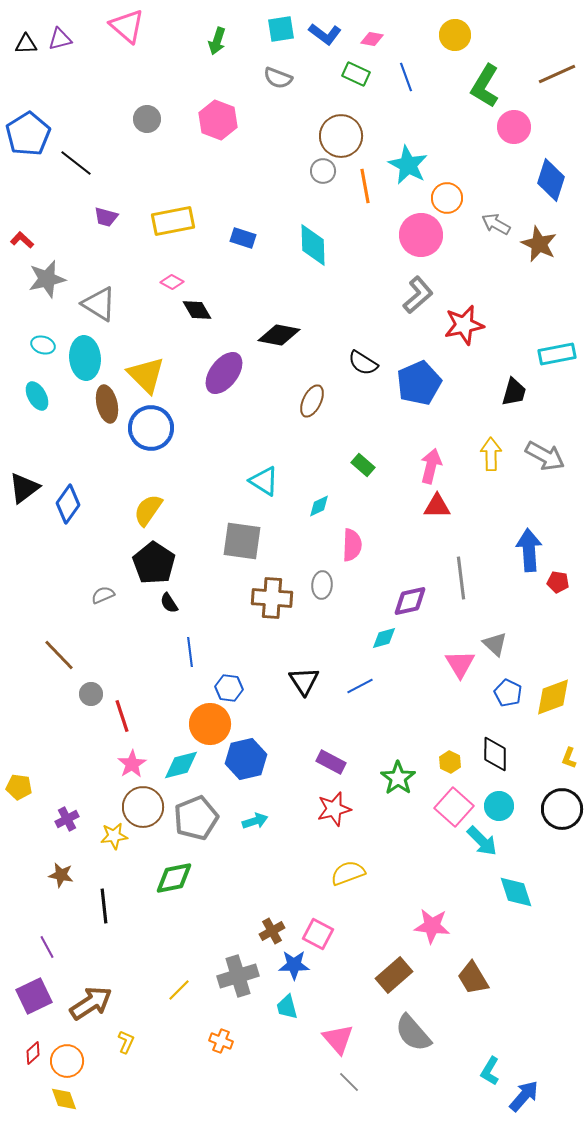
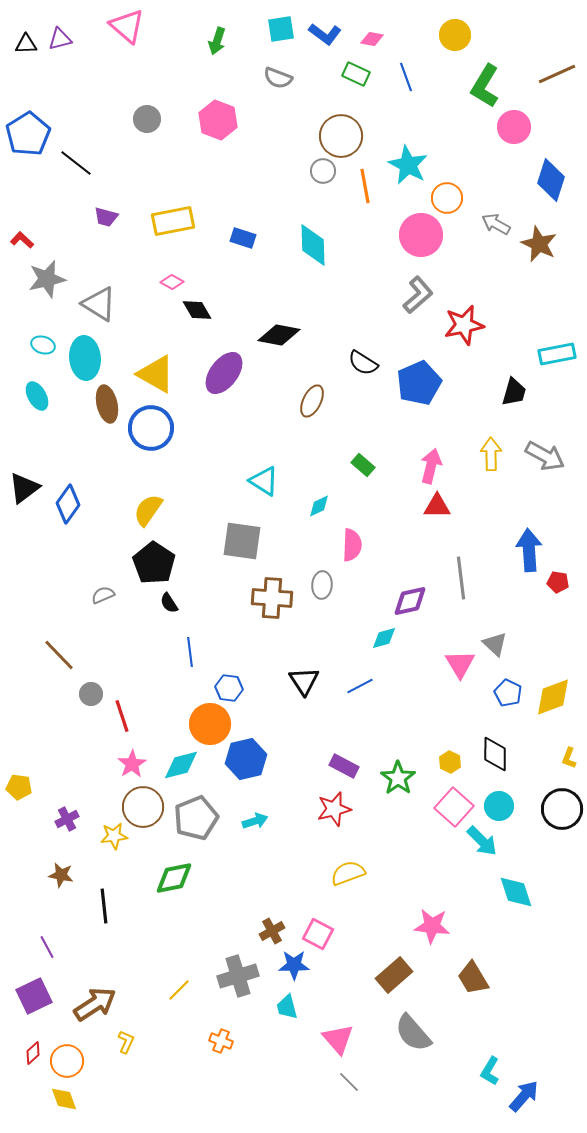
yellow triangle at (146, 375): moved 10 px right, 1 px up; rotated 15 degrees counterclockwise
purple rectangle at (331, 762): moved 13 px right, 4 px down
brown arrow at (91, 1003): moved 4 px right, 1 px down
